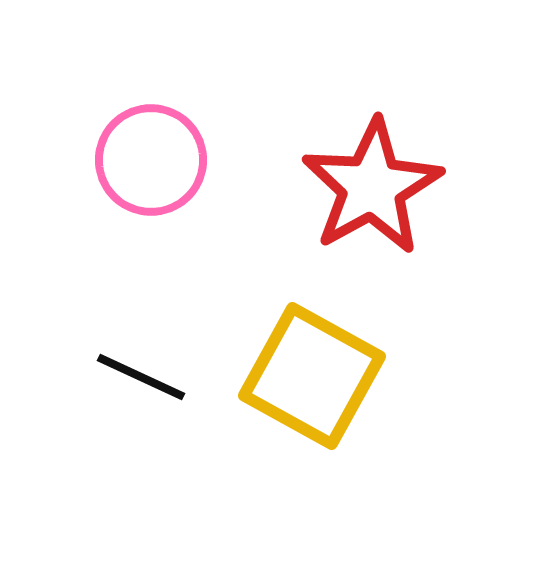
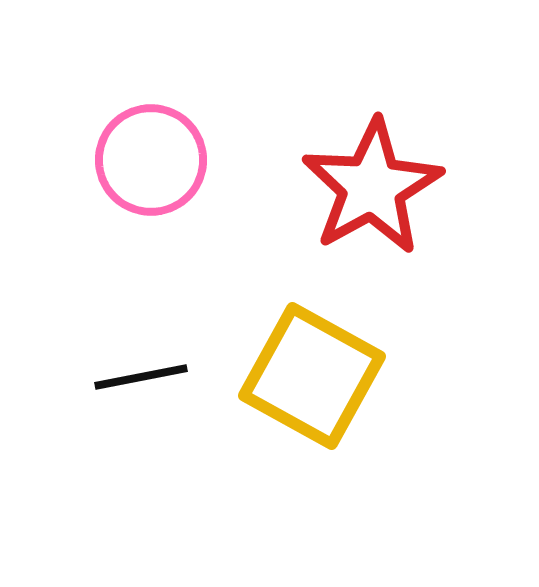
black line: rotated 36 degrees counterclockwise
